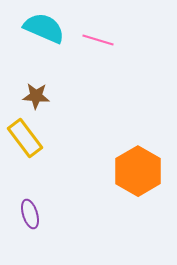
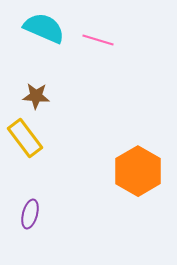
purple ellipse: rotated 32 degrees clockwise
